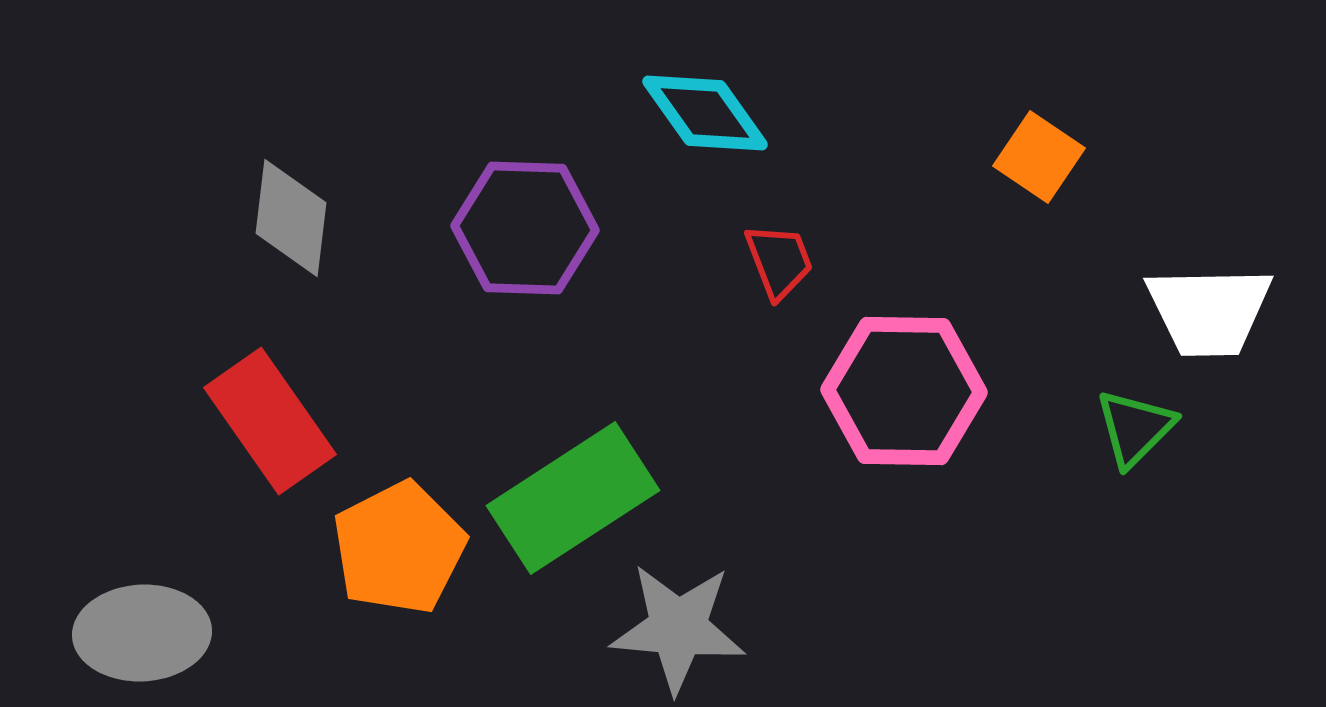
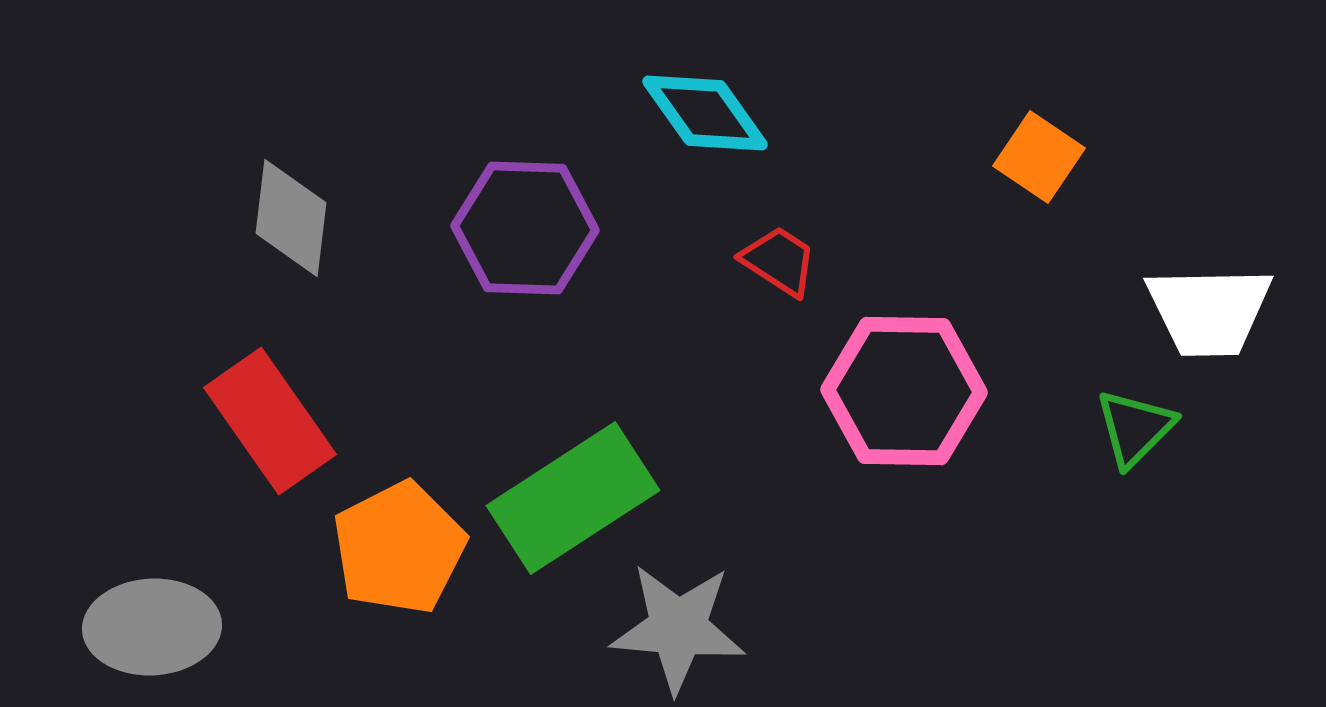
red trapezoid: rotated 36 degrees counterclockwise
gray ellipse: moved 10 px right, 6 px up
